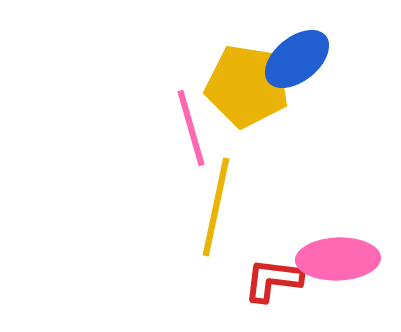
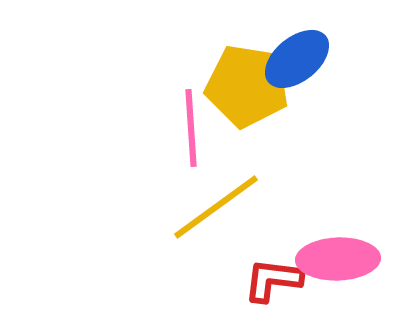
pink line: rotated 12 degrees clockwise
yellow line: rotated 42 degrees clockwise
